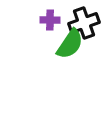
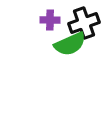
green semicircle: rotated 32 degrees clockwise
